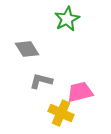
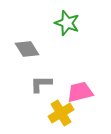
green star: moved 4 px down; rotated 25 degrees counterclockwise
gray L-shape: moved 3 px down; rotated 15 degrees counterclockwise
yellow cross: rotated 35 degrees clockwise
